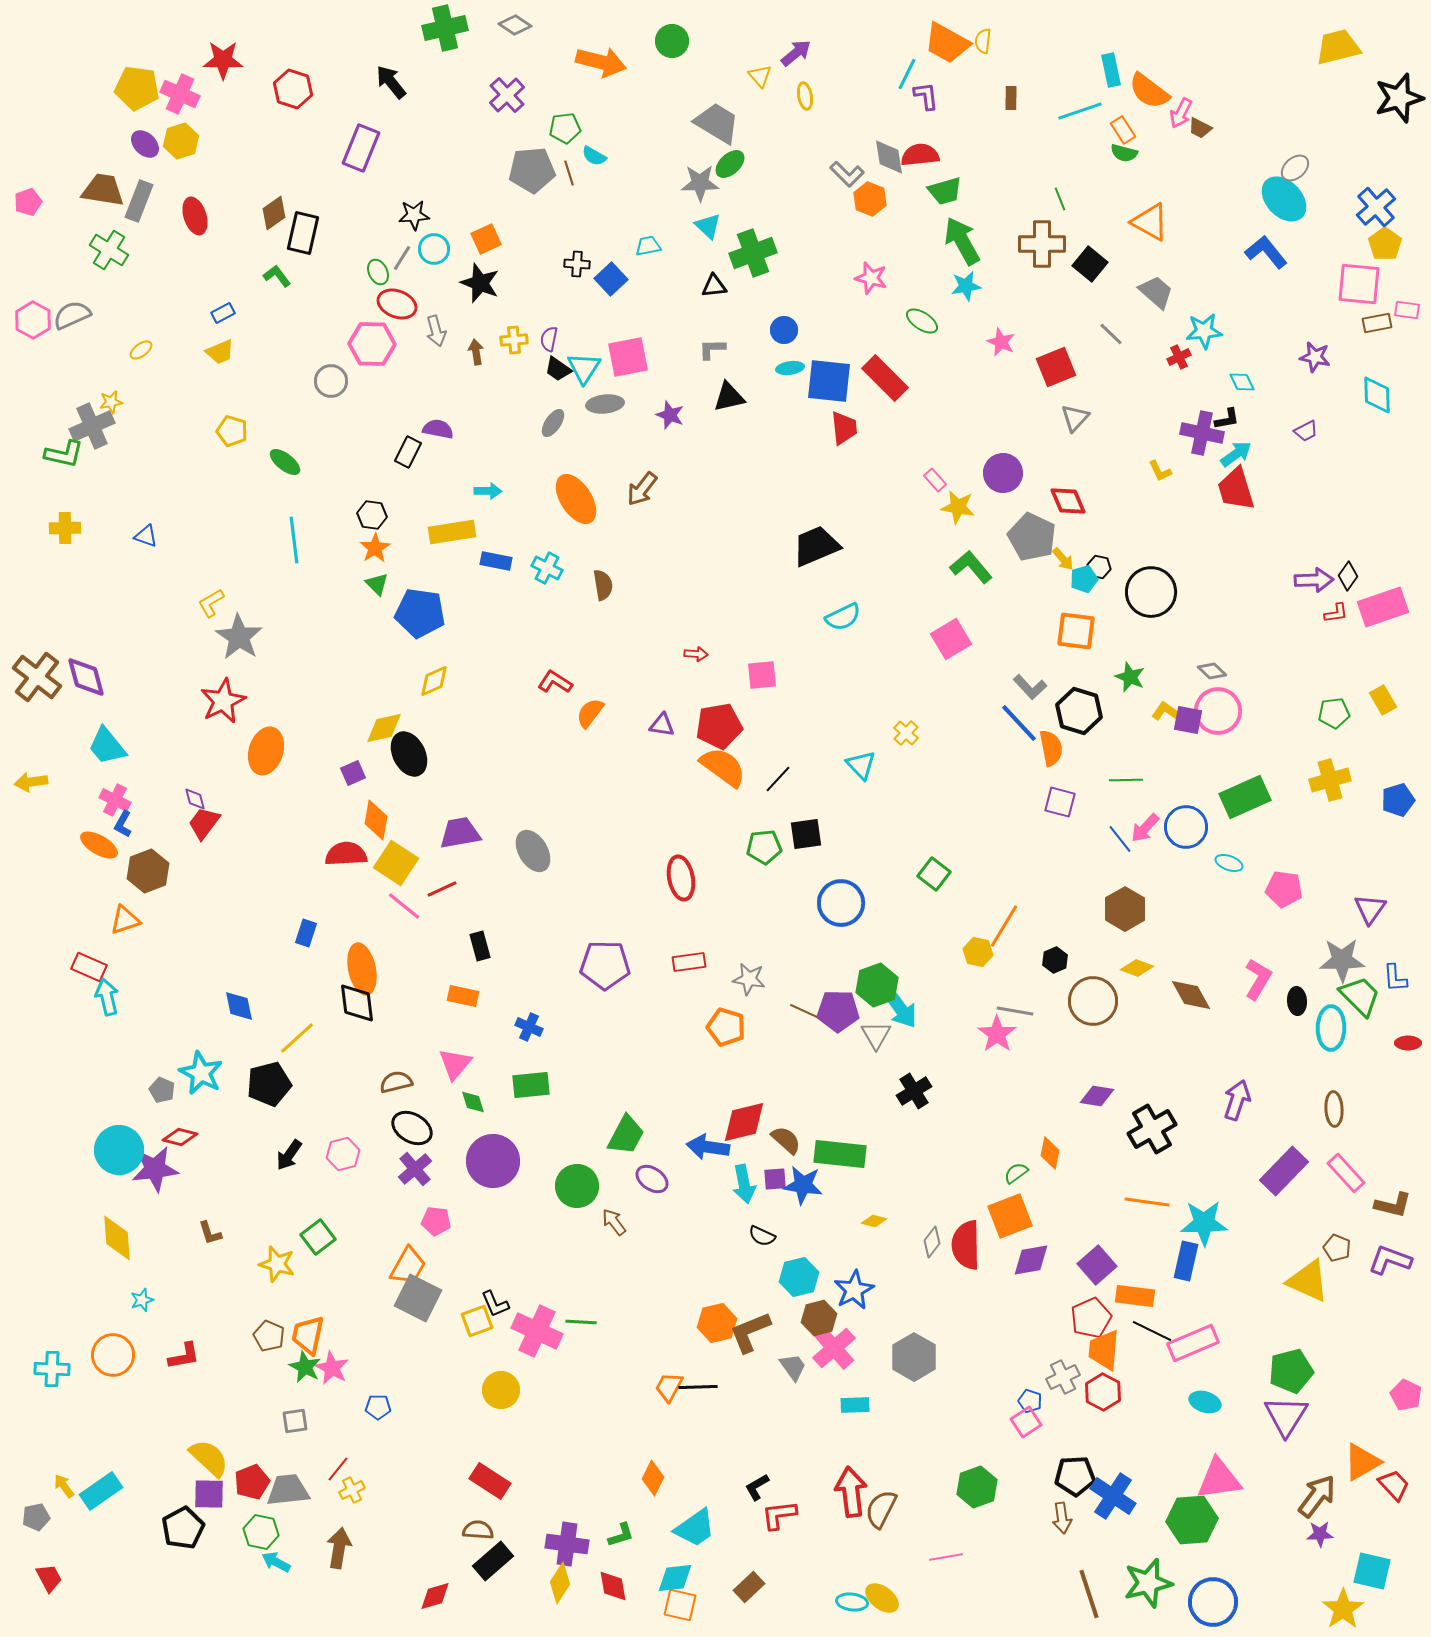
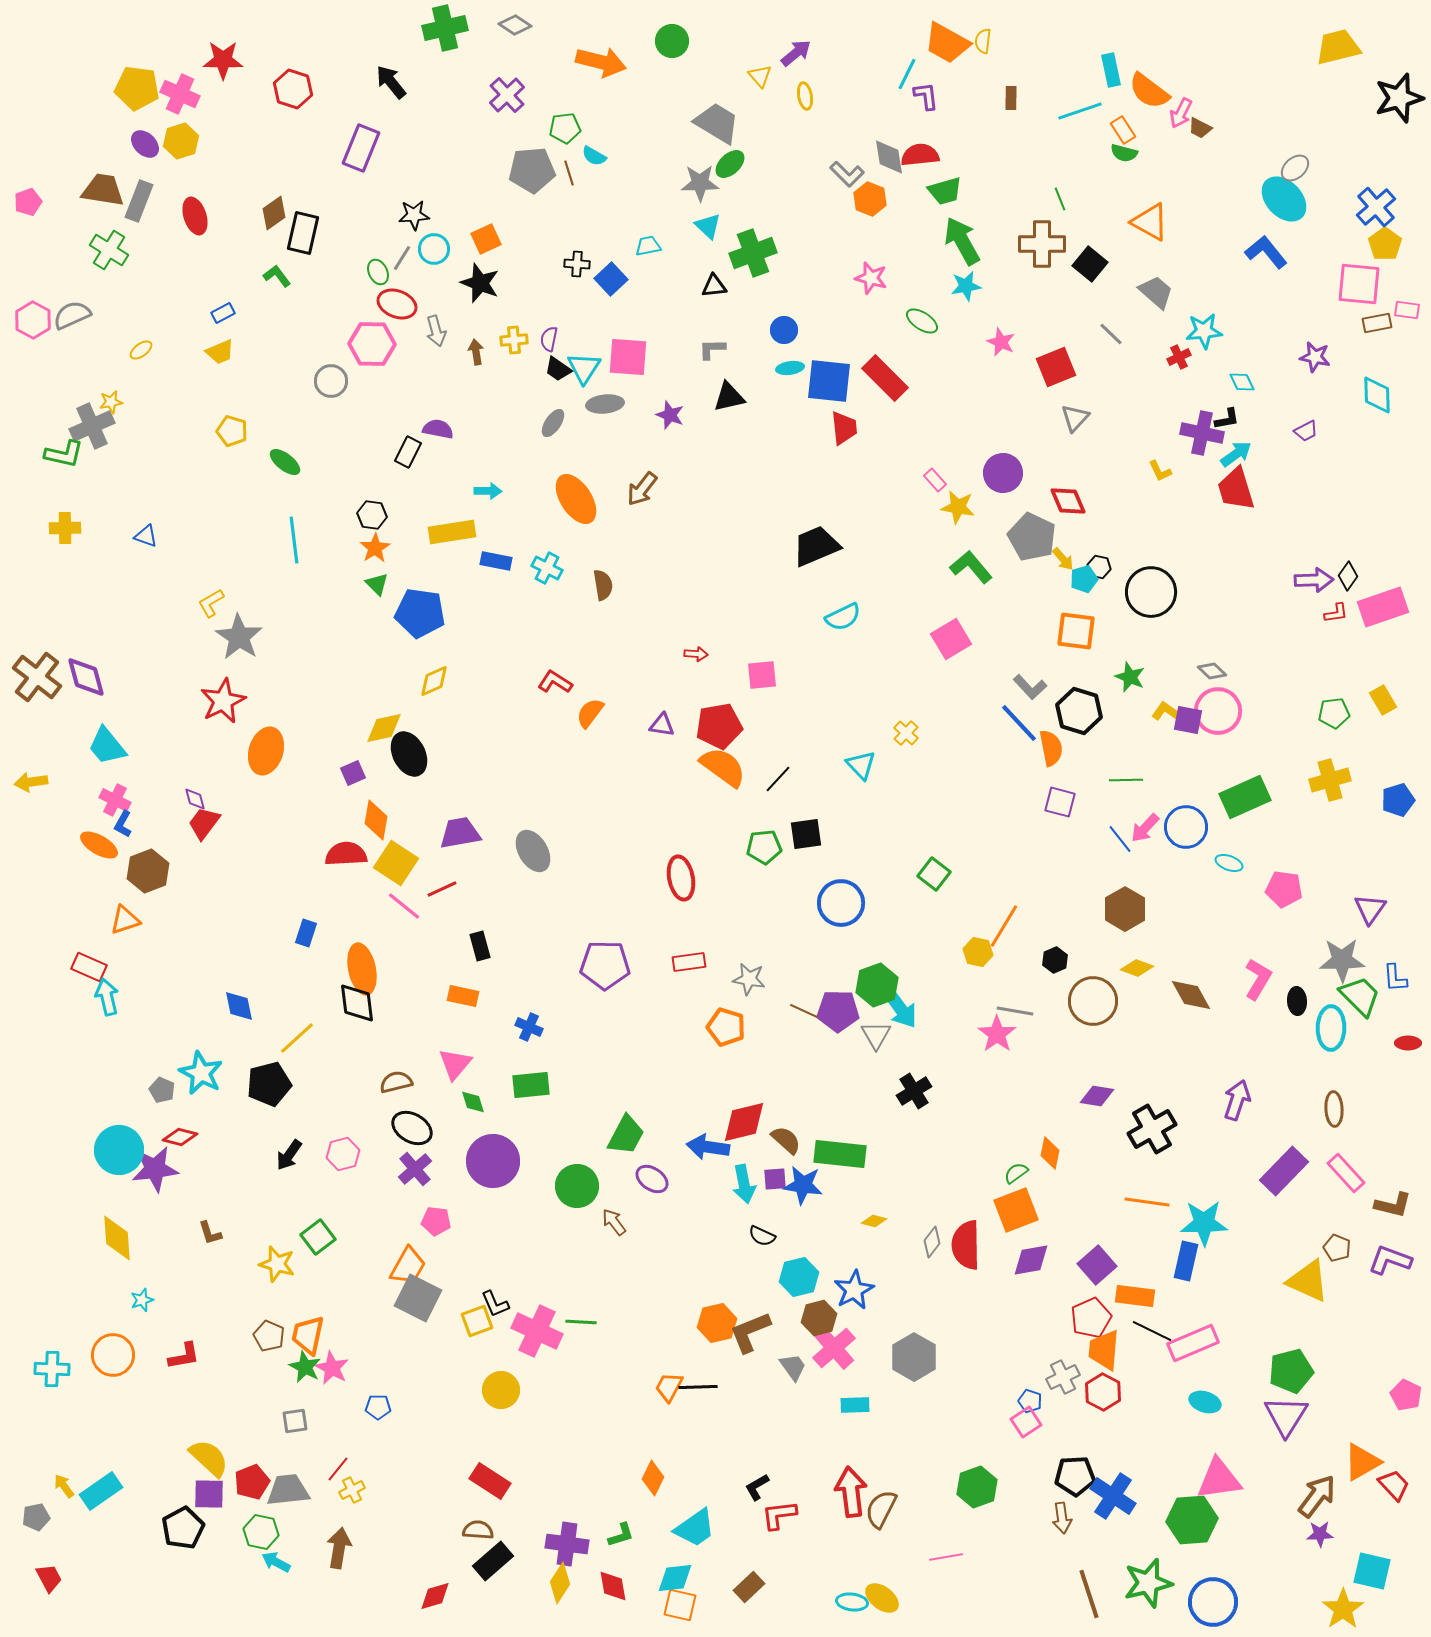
pink square at (628, 357): rotated 15 degrees clockwise
orange square at (1010, 1216): moved 6 px right, 6 px up
